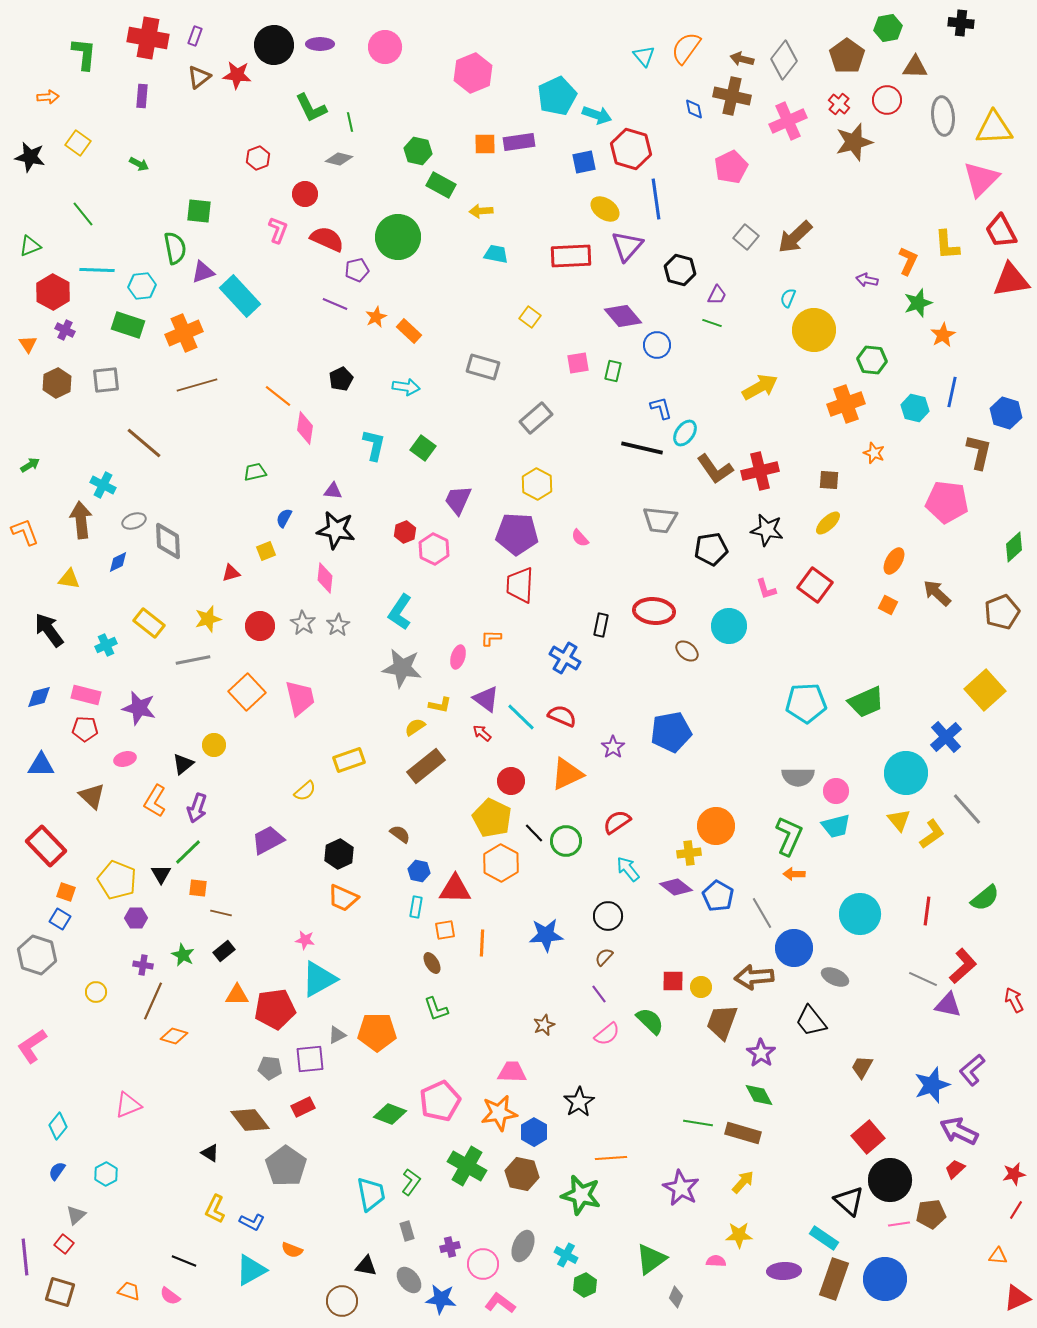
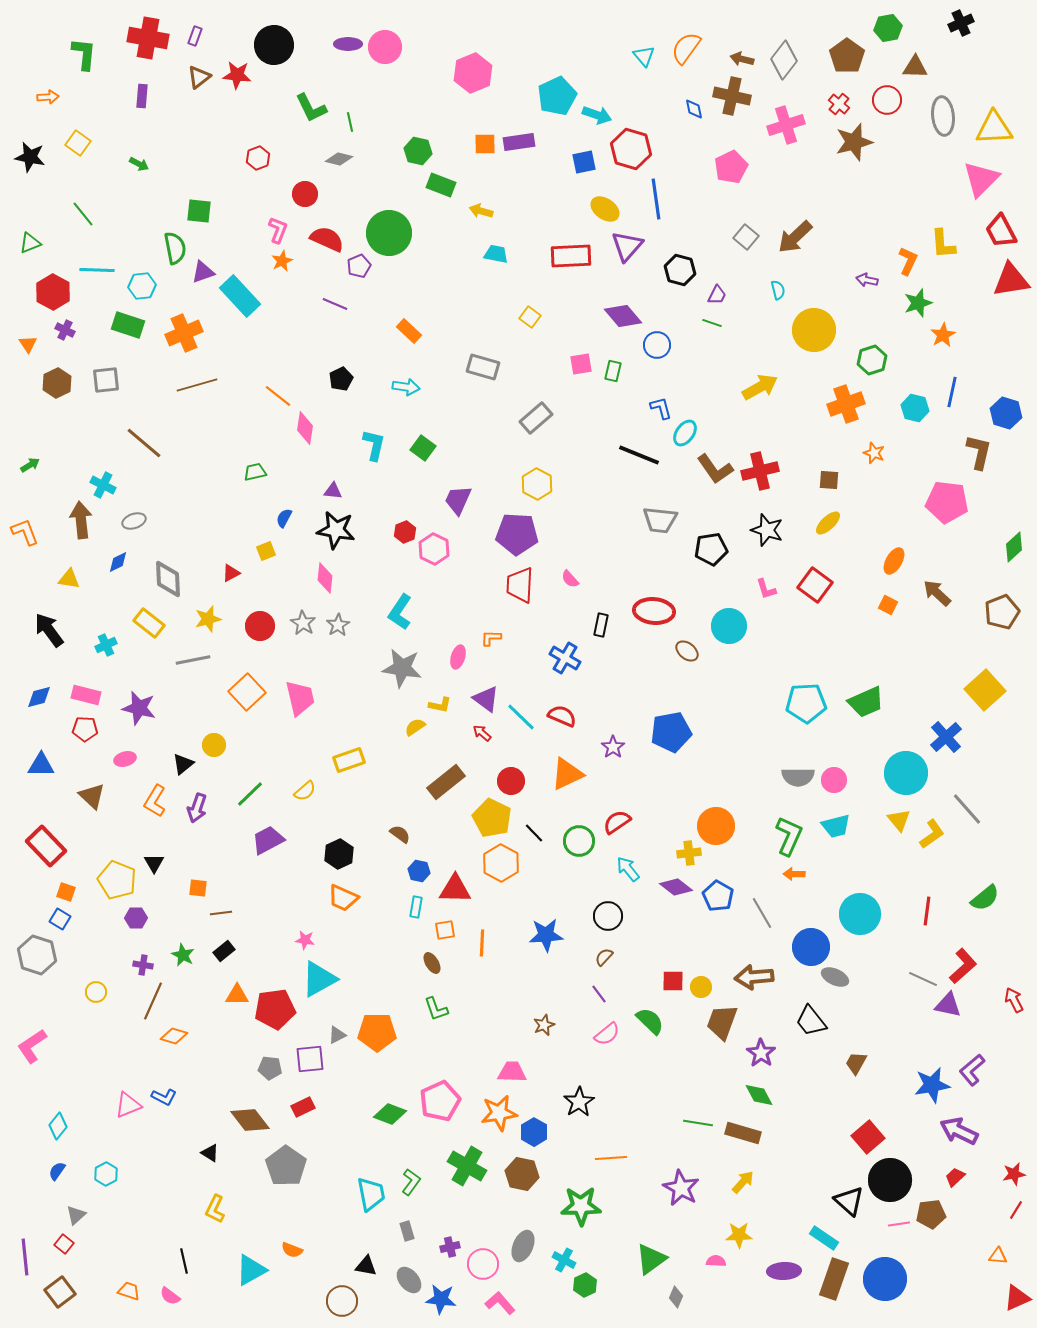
black cross at (961, 23): rotated 30 degrees counterclockwise
purple ellipse at (320, 44): moved 28 px right
pink cross at (788, 121): moved 2 px left, 4 px down; rotated 6 degrees clockwise
green rectangle at (441, 185): rotated 8 degrees counterclockwise
yellow arrow at (481, 211): rotated 20 degrees clockwise
green circle at (398, 237): moved 9 px left, 4 px up
yellow L-shape at (947, 245): moved 4 px left, 1 px up
green triangle at (30, 246): moved 3 px up
purple pentagon at (357, 270): moved 2 px right, 4 px up; rotated 10 degrees counterclockwise
cyan semicircle at (788, 298): moved 10 px left, 8 px up; rotated 144 degrees clockwise
orange star at (376, 317): moved 94 px left, 56 px up
green hexagon at (872, 360): rotated 24 degrees counterclockwise
pink square at (578, 363): moved 3 px right, 1 px down
black line at (642, 448): moved 3 px left, 7 px down; rotated 9 degrees clockwise
black star at (767, 530): rotated 8 degrees clockwise
pink semicircle at (580, 538): moved 10 px left, 41 px down
gray diamond at (168, 541): moved 38 px down
red triangle at (231, 573): rotated 12 degrees counterclockwise
brown rectangle at (426, 766): moved 20 px right, 16 px down
pink circle at (836, 791): moved 2 px left, 11 px up
green circle at (566, 841): moved 13 px right
green line at (188, 852): moved 62 px right, 58 px up
black triangle at (161, 874): moved 7 px left, 11 px up
brown line at (221, 913): rotated 20 degrees counterclockwise
blue circle at (794, 948): moved 17 px right, 1 px up
brown trapezoid at (862, 1067): moved 6 px left, 4 px up
blue star at (932, 1085): rotated 9 degrees clockwise
red trapezoid at (955, 1169): moved 8 px down
green star at (581, 1195): moved 11 px down; rotated 15 degrees counterclockwise
blue L-shape at (252, 1222): moved 88 px left, 125 px up
cyan cross at (566, 1255): moved 2 px left, 5 px down
black line at (184, 1261): rotated 55 degrees clockwise
brown square at (60, 1292): rotated 36 degrees clockwise
pink L-shape at (500, 1303): rotated 12 degrees clockwise
